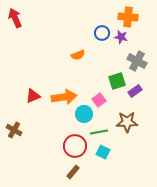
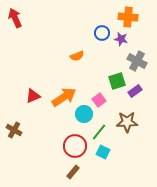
purple star: moved 2 px down
orange semicircle: moved 1 px left, 1 px down
orange arrow: rotated 25 degrees counterclockwise
green line: rotated 42 degrees counterclockwise
